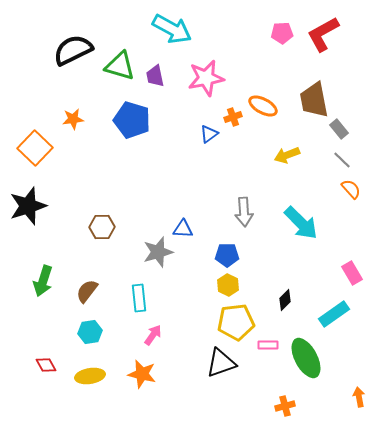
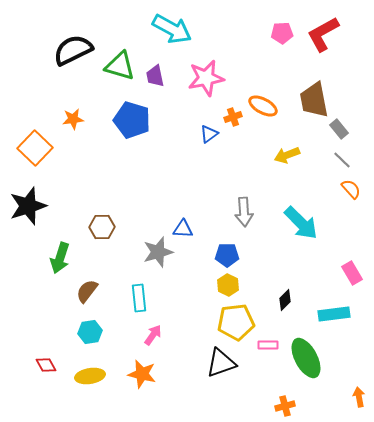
green arrow at (43, 281): moved 17 px right, 23 px up
cyan rectangle at (334, 314): rotated 28 degrees clockwise
